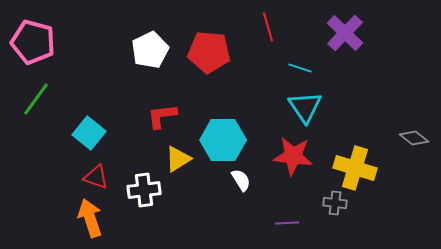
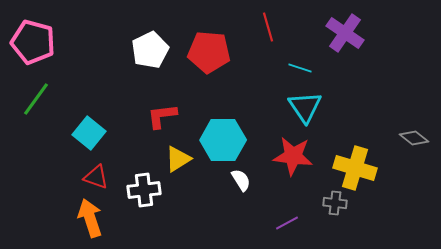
purple cross: rotated 9 degrees counterclockwise
purple line: rotated 25 degrees counterclockwise
